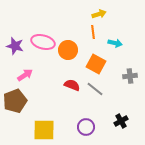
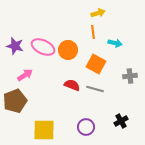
yellow arrow: moved 1 px left, 1 px up
pink ellipse: moved 5 px down; rotated 10 degrees clockwise
gray line: rotated 24 degrees counterclockwise
